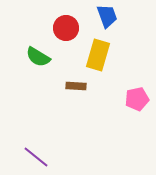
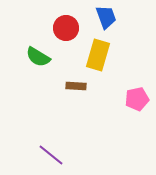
blue trapezoid: moved 1 px left, 1 px down
purple line: moved 15 px right, 2 px up
